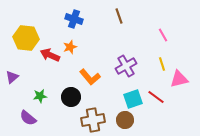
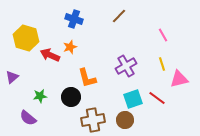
brown line: rotated 63 degrees clockwise
yellow hexagon: rotated 10 degrees clockwise
orange L-shape: moved 3 px left, 1 px down; rotated 25 degrees clockwise
red line: moved 1 px right, 1 px down
